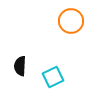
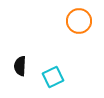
orange circle: moved 8 px right
